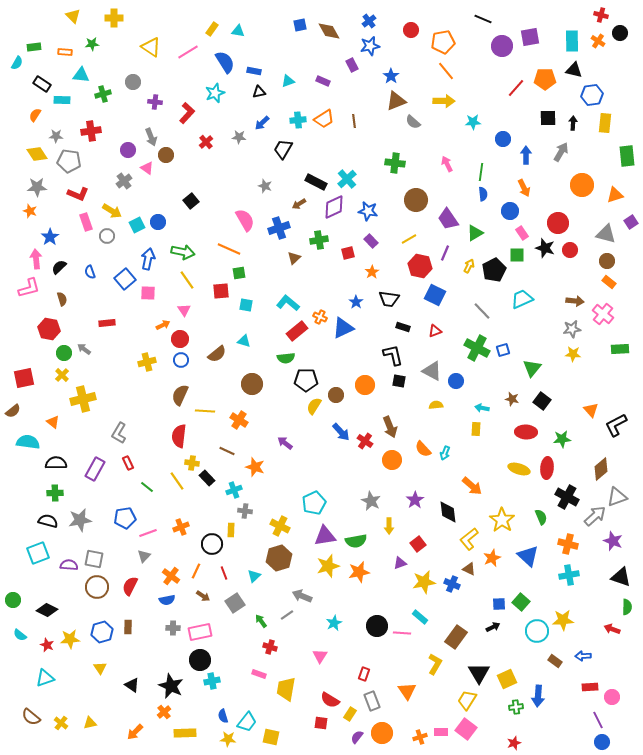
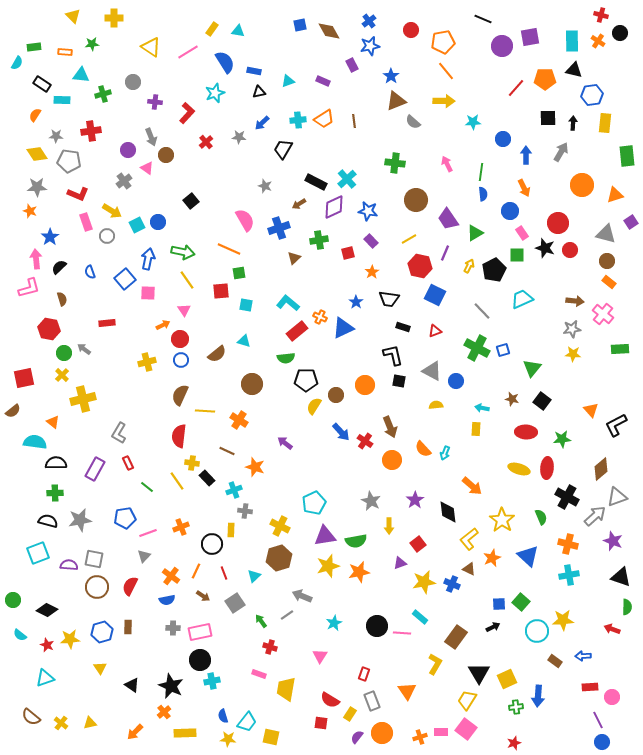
cyan semicircle at (28, 442): moved 7 px right
